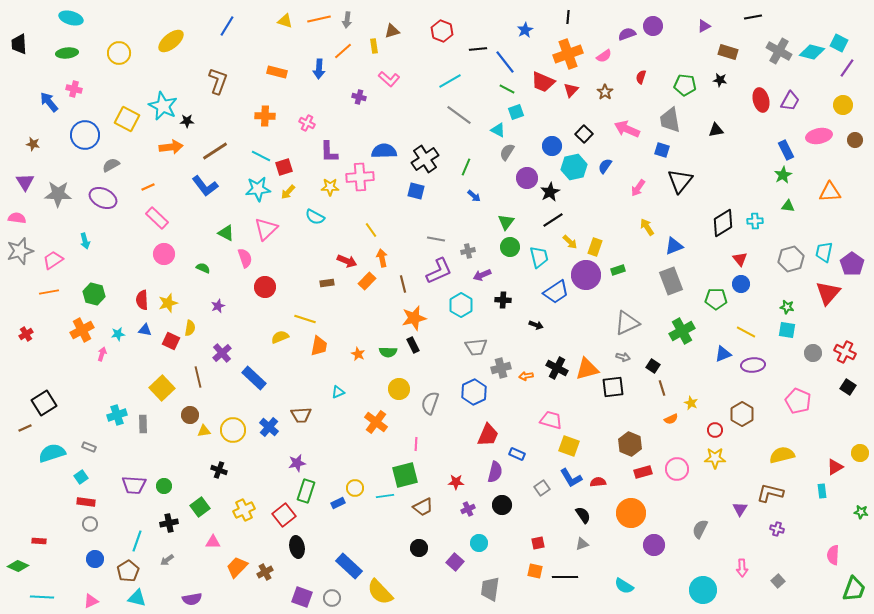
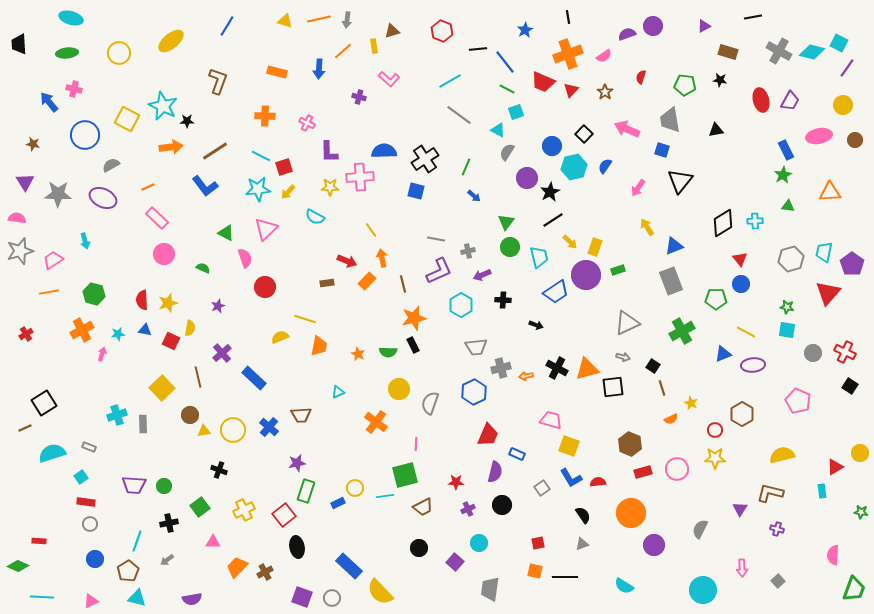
black line at (568, 17): rotated 16 degrees counterclockwise
black square at (848, 387): moved 2 px right, 1 px up
